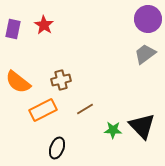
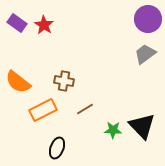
purple rectangle: moved 4 px right, 6 px up; rotated 66 degrees counterclockwise
brown cross: moved 3 px right, 1 px down; rotated 24 degrees clockwise
